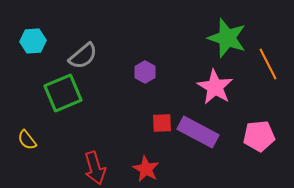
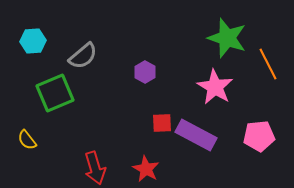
green square: moved 8 px left
purple rectangle: moved 2 px left, 3 px down
